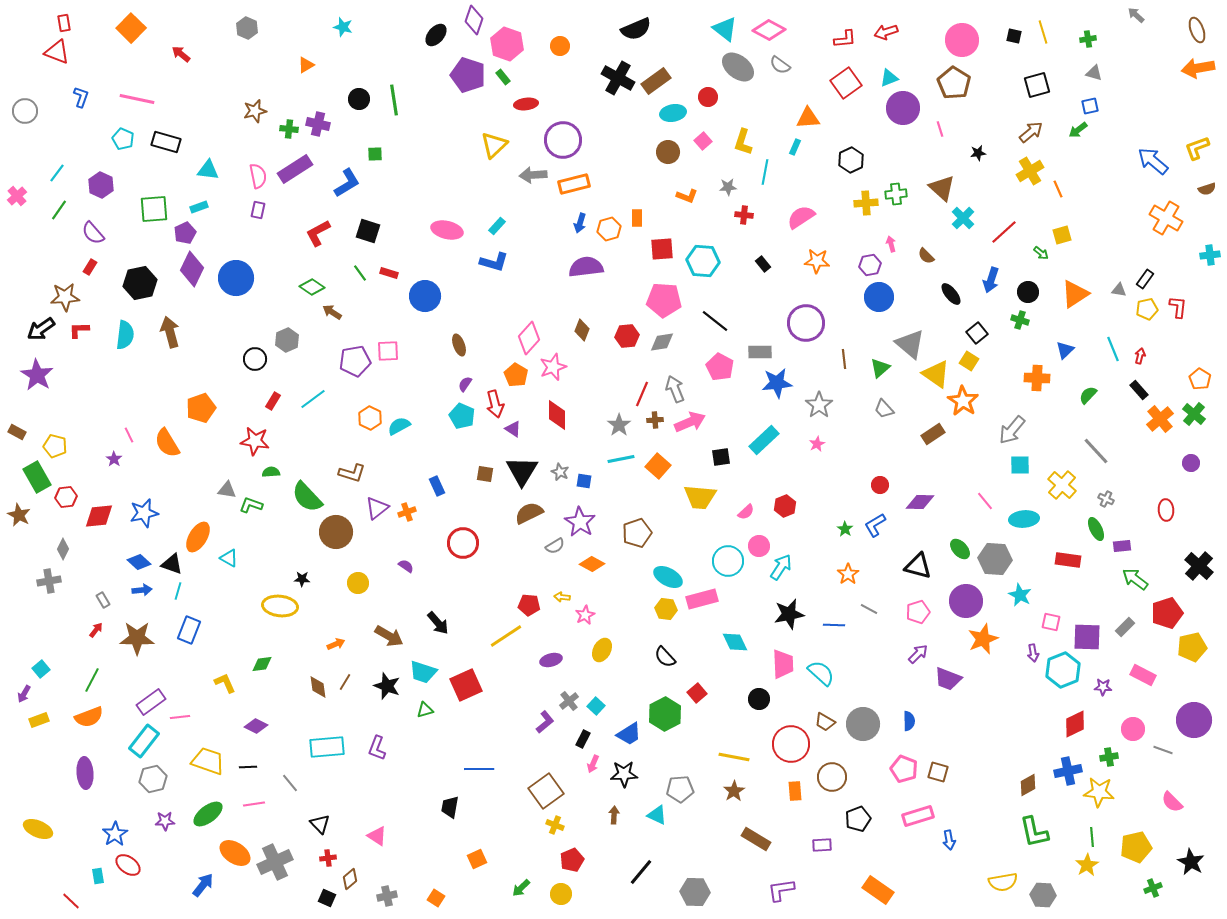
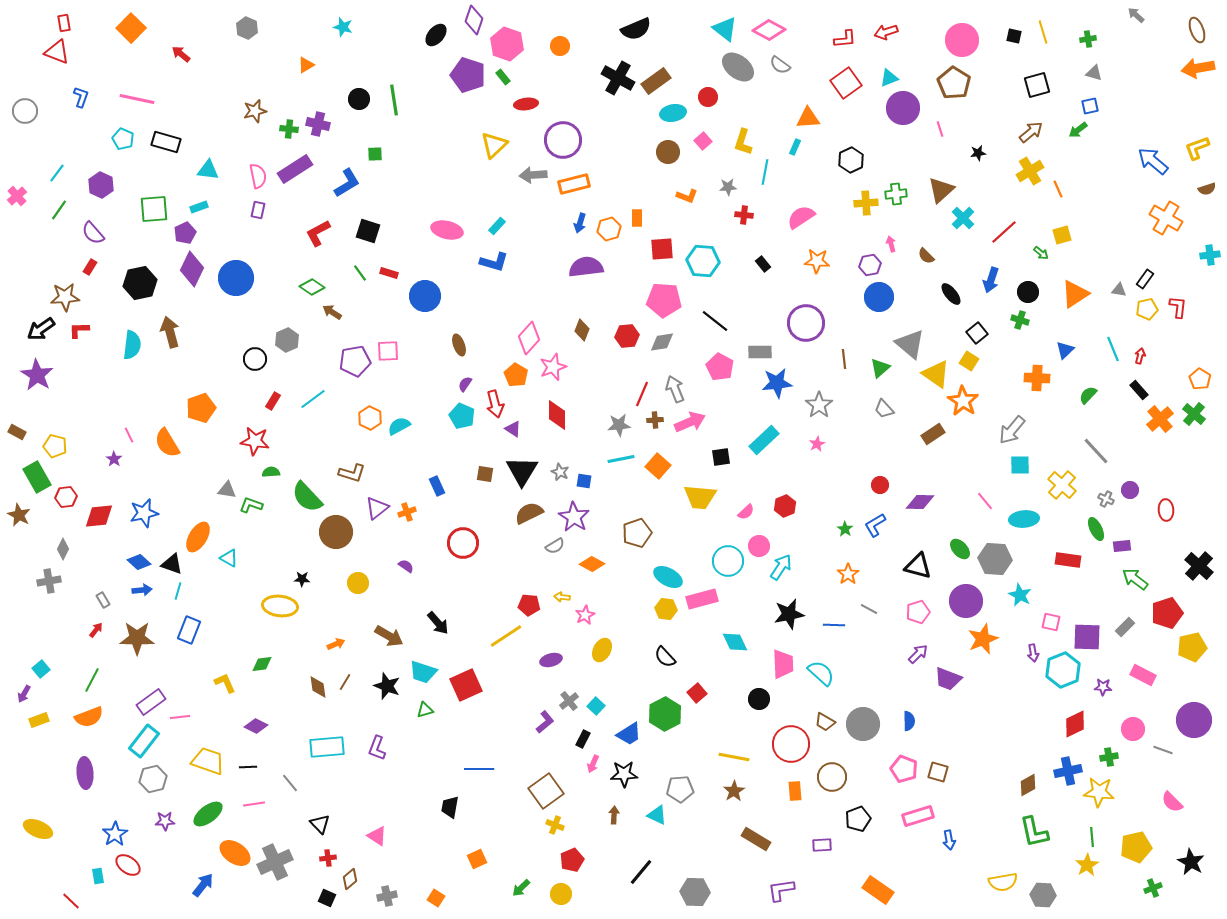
brown triangle at (942, 188): moved 1 px left, 2 px down; rotated 36 degrees clockwise
cyan semicircle at (125, 335): moved 7 px right, 10 px down
gray star at (619, 425): rotated 30 degrees clockwise
purple circle at (1191, 463): moved 61 px left, 27 px down
purple star at (580, 522): moved 6 px left, 5 px up
